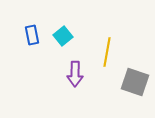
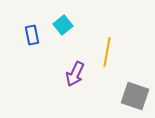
cyan square: moved 11 px up
purple arrow: rotated 25 degrees clockwise
gray square: moved 14 px down
